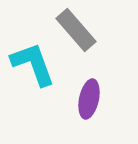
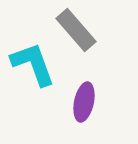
purple ellipse: moved 5 px left, 3 px down
